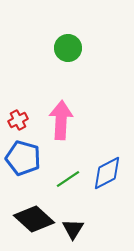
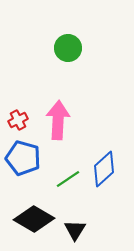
pink arrow: moved 3 px left
blue diamond: moved 3 px left, 4 px up; rotated 15 degrees counterclockwise
black diamond: rotated 12 degrees counterclockwise
black triangle: moved 2 px right, 1 px down
